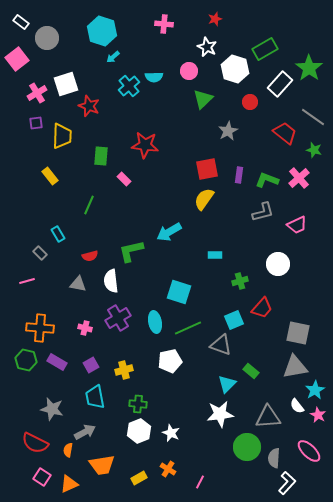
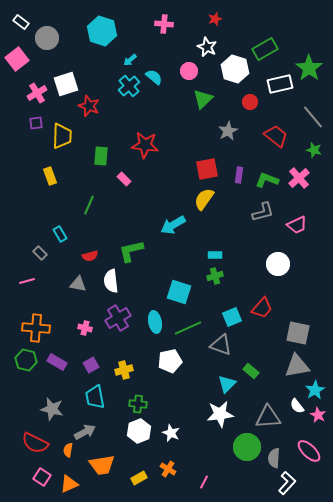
cyan arrow at (113, 57): moved 17 px right, 3 px down
cyan semicircle at (154, 77): rotated 138 degrees counterclockwise
white rectangle at (280, 84): rotated 35 degrees clockwise
gray line at (313, 117): rotated 15 degrees clockwise
red trapezoid at (285, 133): moved 9 px left, 3 px down
yellow rectangle at (50, 176): rotated 18 degrees clockwise
cyan arrow at (169, 232): moved 4 px right, 7 px up
cyan rectangle at (58, 234): moved 2 px right
green cross at (240, 281): moved 25 px left, 5 px up
cyan square at (234, 320): moved 2 px left, 3 px up
orange cross at (40, 328): moved 4 px left
gray triangle at (295, 367): moved 2 px right, 1 px up
pink line at (200, 482): moved 4 px right
